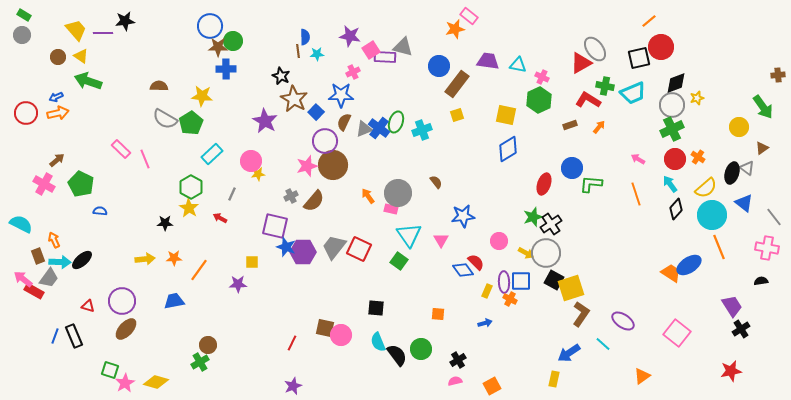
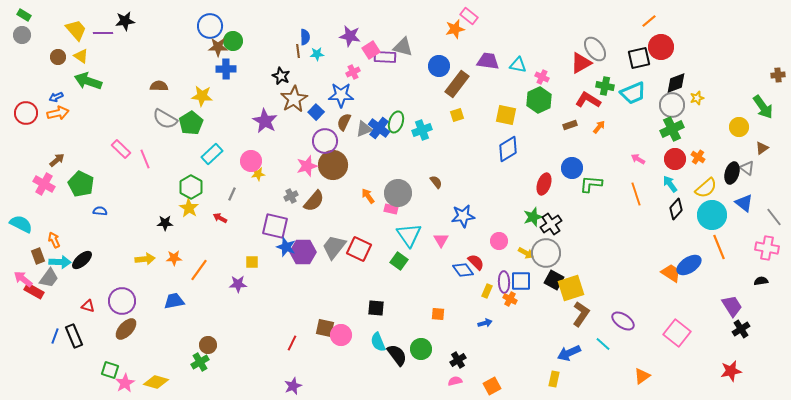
brown star at (294, 99): rotated 12 degrees clockwise
blue arrow at (569, 353): rotated 10 degrees clockwise
